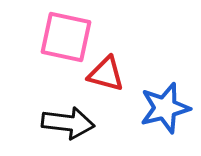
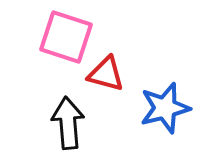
pink square: rotated 6 degrees clockwise
black arrow: rotated 102 degrees counterclockwise
